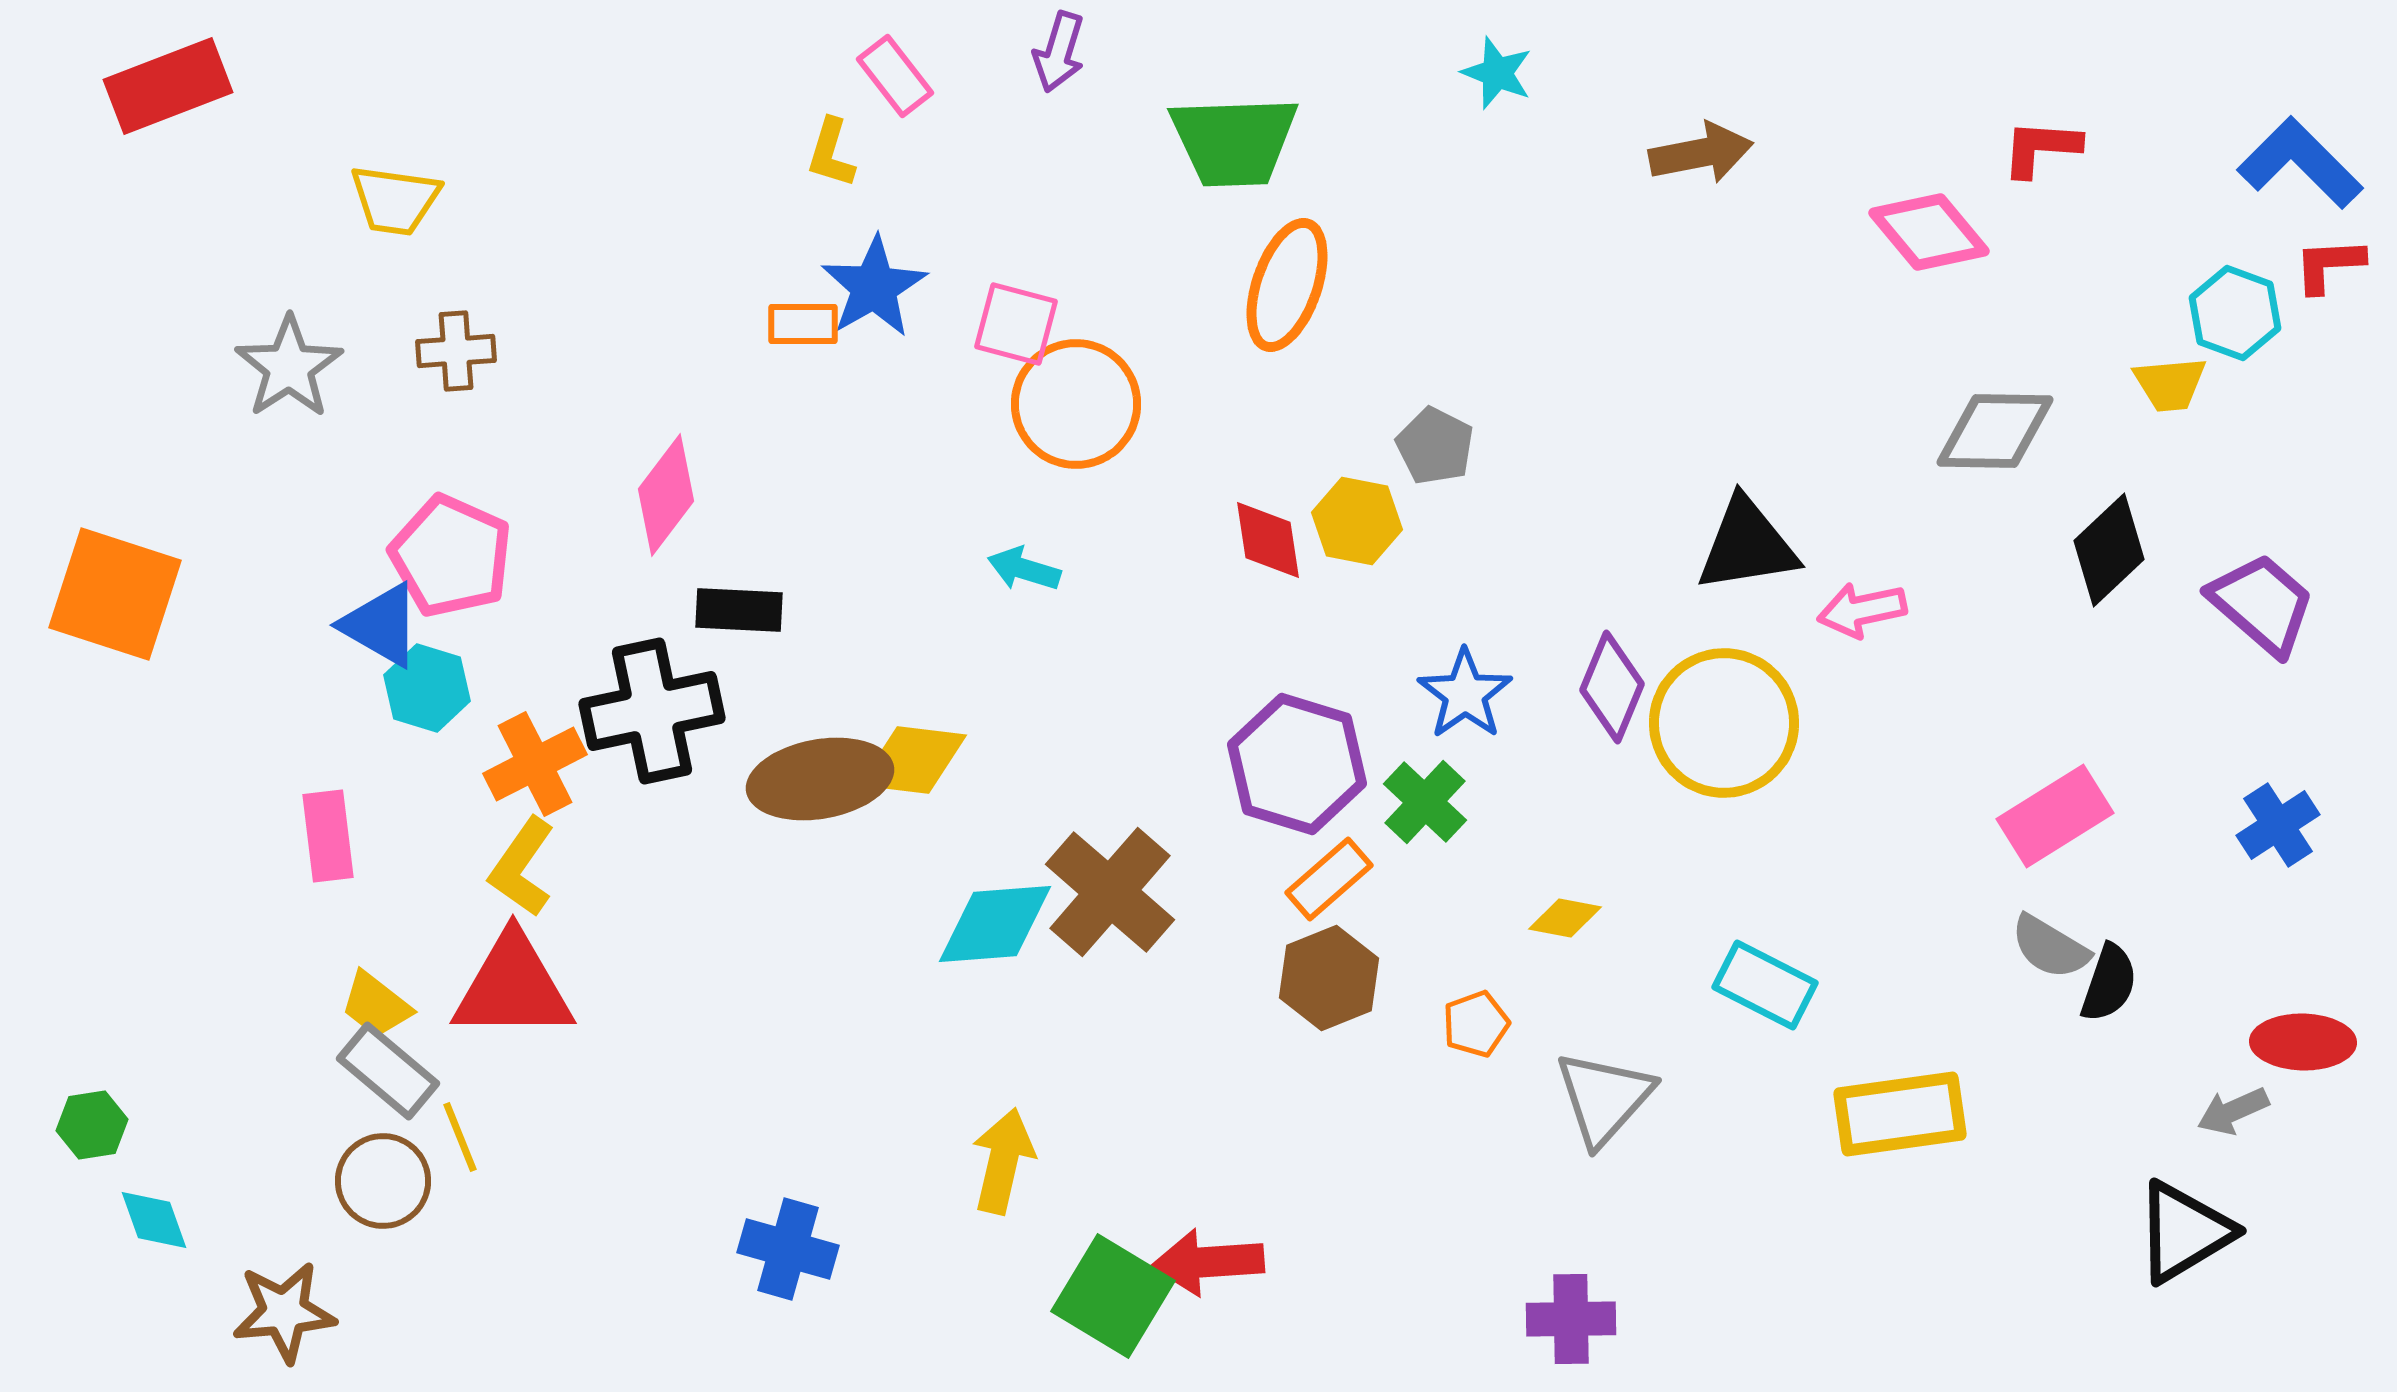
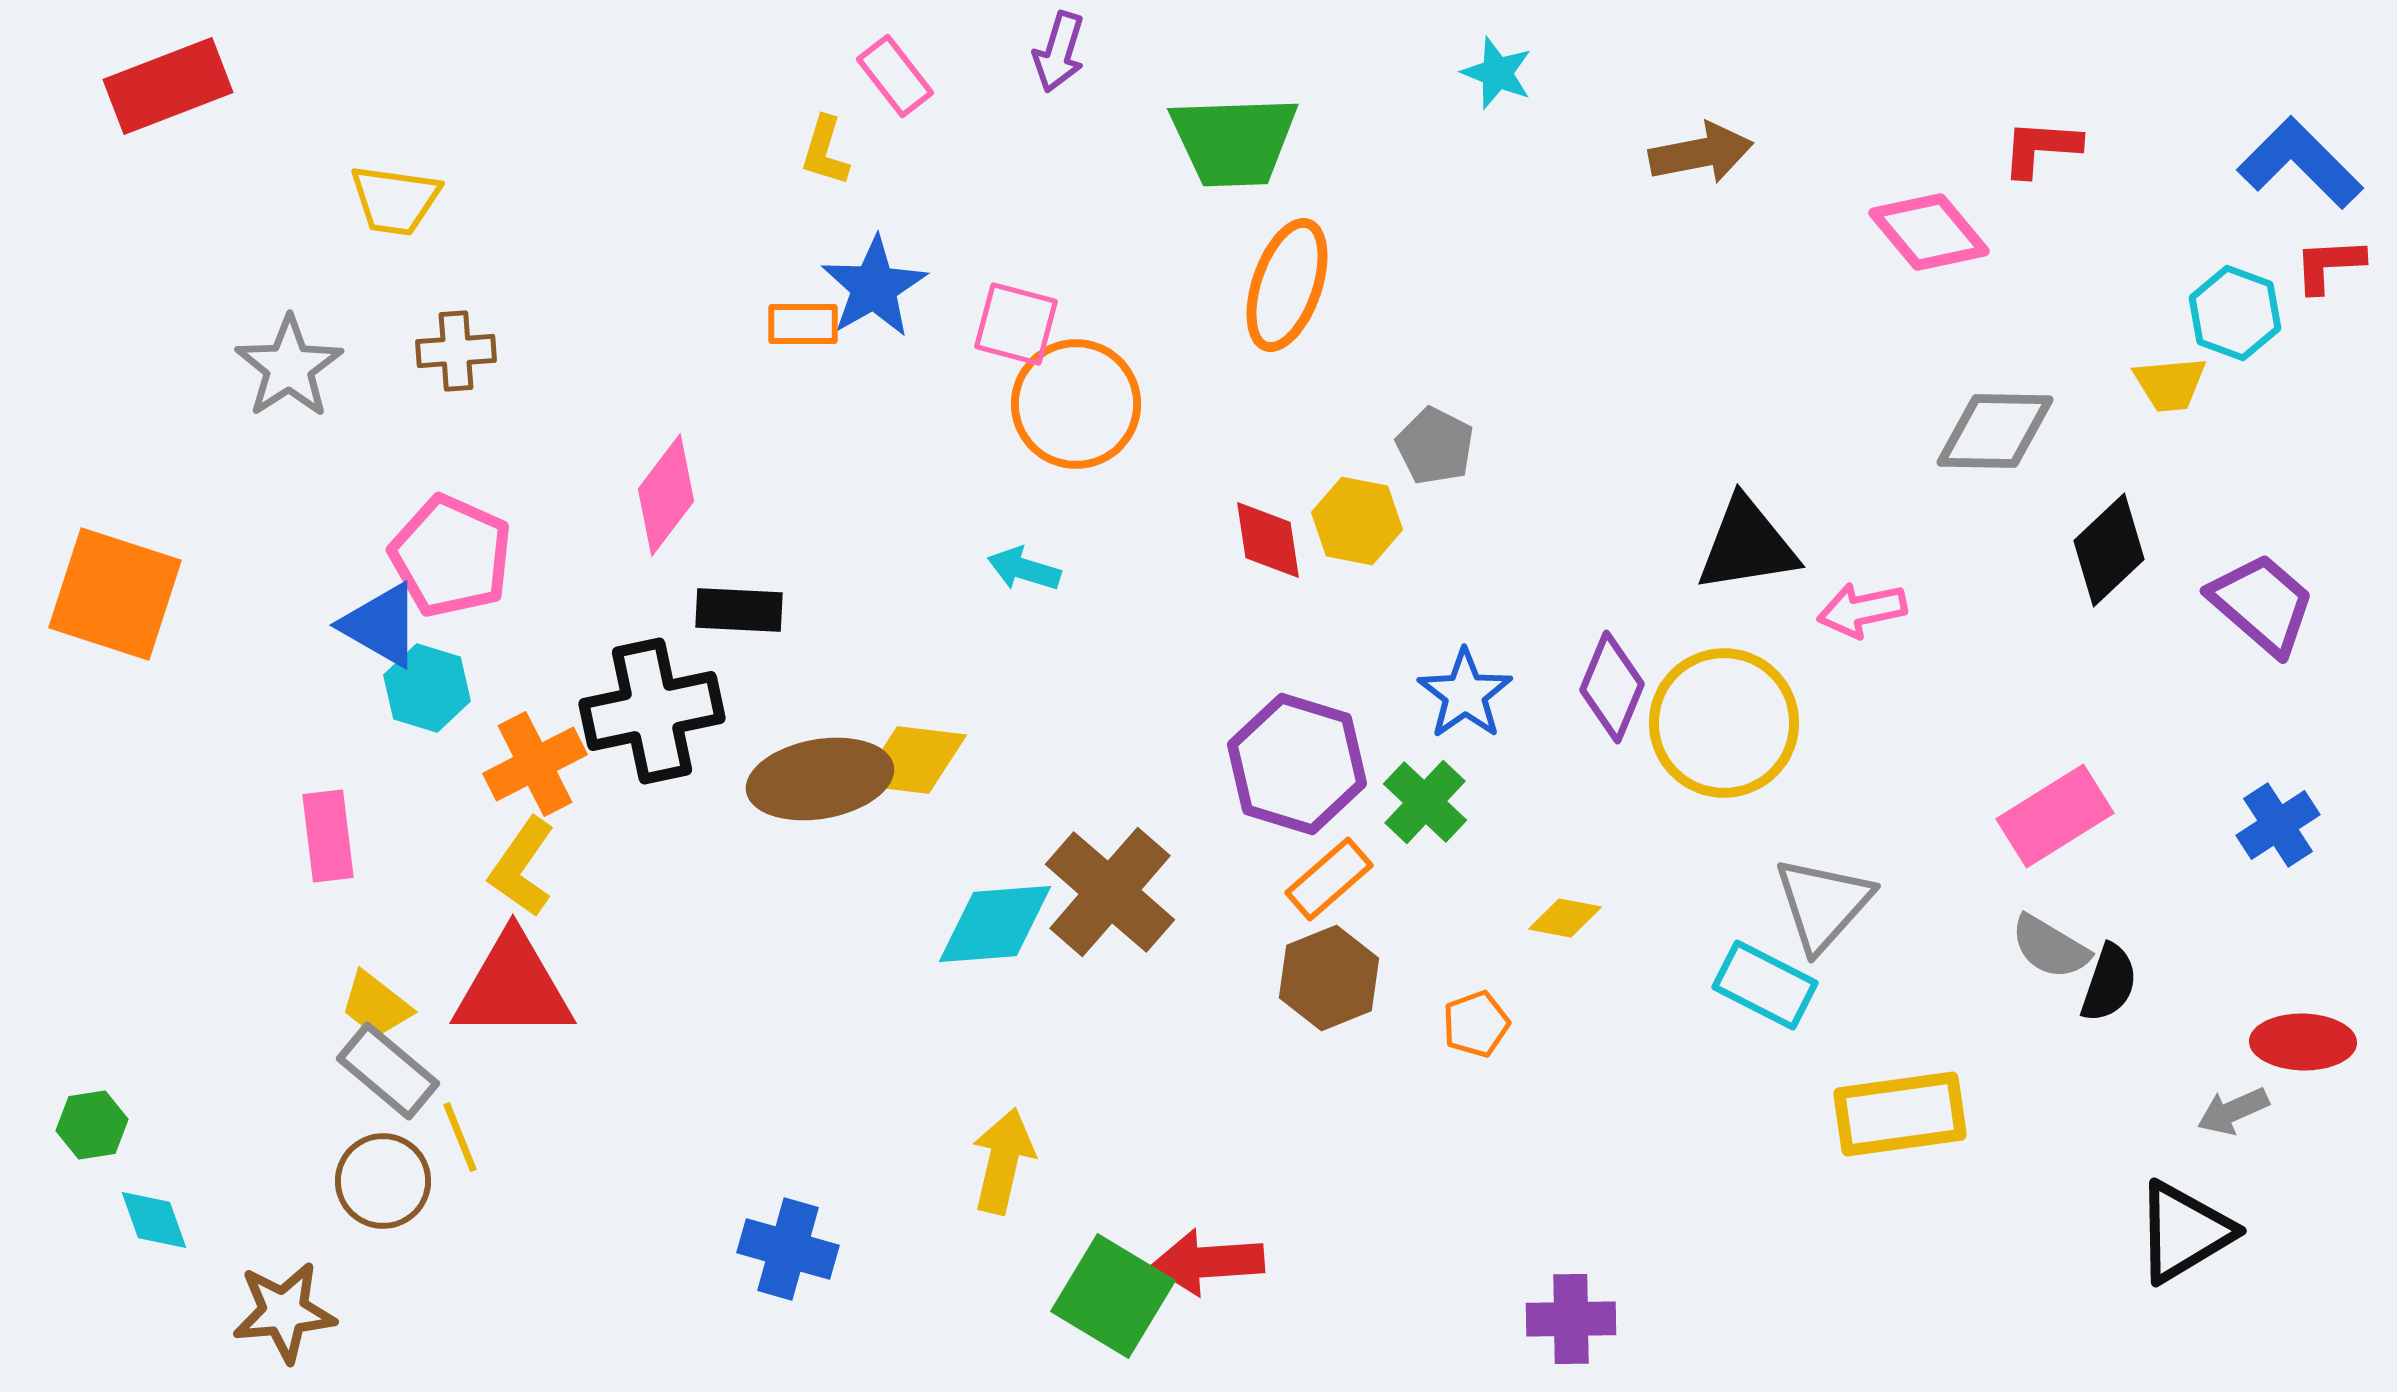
yellow L-shape at (831, 153): moved 6 px left, 2 px up
gray triangle at (1604, 1098): moved 219 px right, 194 px up
